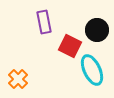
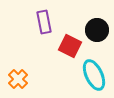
cyan ellipse: moved 2 px right, 5 px down
